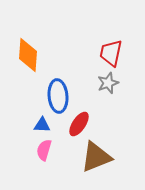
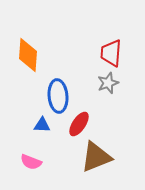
red trapezoid: rotated 8 degrees counterclockwise
pink semicircle: moved 13 px left, 12 px down; rotated 85 degrees counterclockwise
